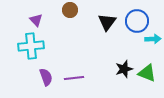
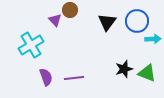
purple triangle: moved 19 px right
cyan cross: moved 1 px up; rotated 25 degrees counterclockwise
